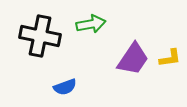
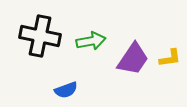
green arrow: moved 17 px down
blue semicircle: moved 1 px right, 3 px down
